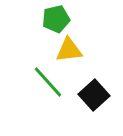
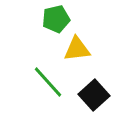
yellow triangle: moved 8 px right, 1 px up
